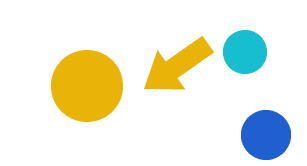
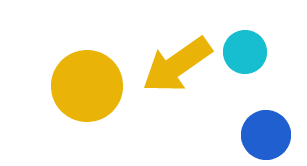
yellow arrow: moved 1 px up
